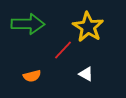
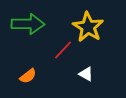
orange semicircle: moved 4 px left; rotated 24 degrees counterclockwise
